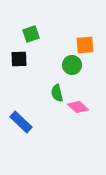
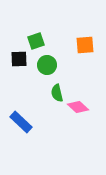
green square: moved 5 px right, 7 px down
green circle: moved 25 px left
